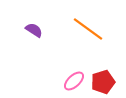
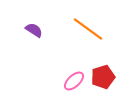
red pentagon: moved 5 px up
